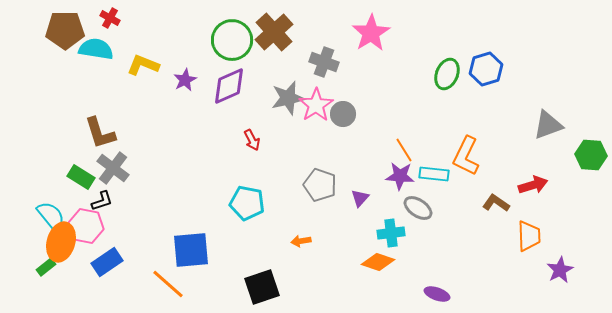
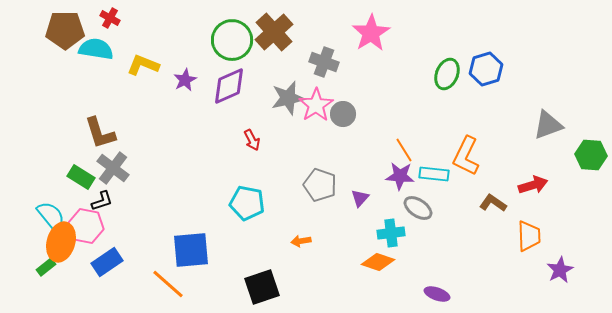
brown L-shape at (496, 203): moved 3 px left
